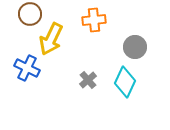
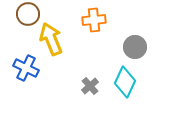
brown circle: moved 2 px left
yellow arrow: rotated 132 degrees clockwise
blue cross: moved 1 px left
gray cross: moved 2 px right, 6 px down
